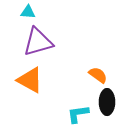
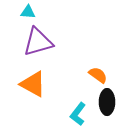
orange triangle: moved 3 px right, 4 px down
cyan L-shape: rotated 45 degrees counterclockwise
